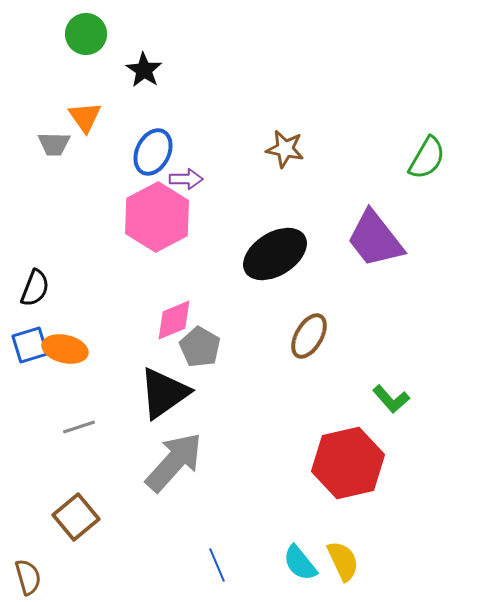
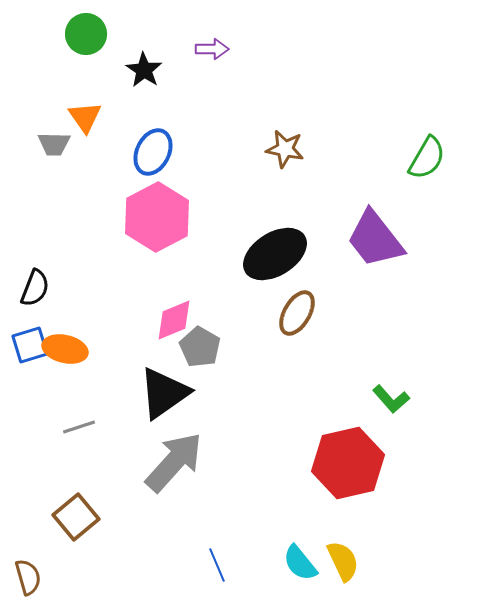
purple arrow: moved 26 px right, 130 px up
brown ellipse: moved 12 px left, 23 px up
